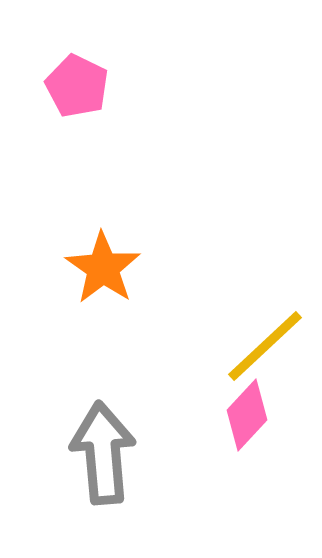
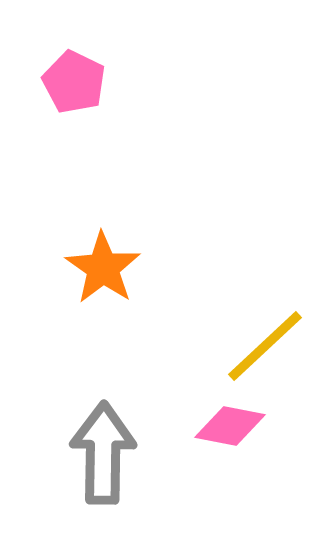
pink pentagon: moved 3 px left, 4 px up
pink diamond: moved 17 px left, 11 px down; rotated 58 degrees clockwise
gray arrow: rotated 6 degrees clockwise
